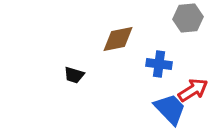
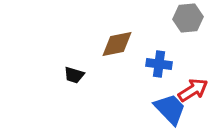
brown diamond: moved 1 px left, 5 px down
